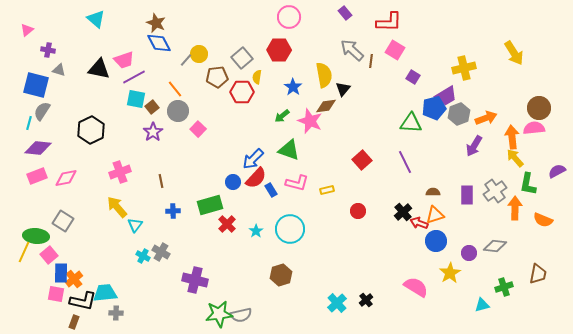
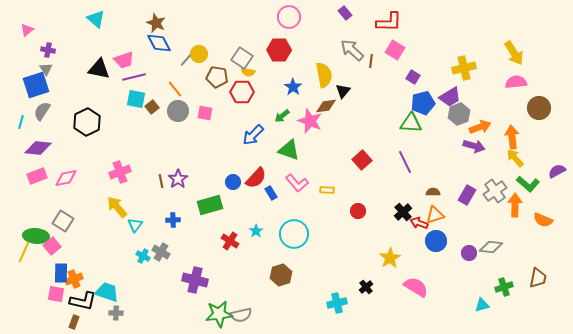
gray square at (242, 58): rotated 15 degrees counterclockwise
gray triangle at (59, 70): moved 13 px left, 1 px up; rotated 40 degrees clockwise
purple line at (134, 77): rotated 15 degrees clockwise
brown pentagon at (217, 77): rotated 15 degrees clockwise
yellow semicircle at (257, 77): moved 9 px left, 5 px up; rotated 88 degrees counterclockwise
blue square at (36, 85): rotated 32 degrees counterclockwise
black triangle at (343, 89): moved 2 px down
purple trapezoid at (446, 96): moved 4 px right, 1 px down
blue pentagon at (434, 108): moved 11 px left, 5 px up
orange arrow at (486, 118): moved 6 px left, 9 px down
cyan line at (29, 123): moved 8 px left, 1 px up
pink semicircle at (534, 128): moved 18 px left, 46 px up
pink square at (198, 129): moved 7 px right, 16 px up; rotated 35 degrees counterclockwise
black hexagon at (91, 130): moved 4 px left, 8 px up
purple star at (153, 132): moved 25 px right, 47 px down
purple arrow at (474, 146): rotated 105 degrees counterclockwise
blue arrow at (253, 159): moved 24 px up
pink L-shape at (297, 183): rotated 35 degrees clockwise
green L-shape at (528, 184): rotated 60 degrees counterclockwise
blue rectangle at (271, 190): moved 3 px down
yellow rectangle at (327, 190): rotated 16 degrees clockwise
purple rectangle at (467, 195): rotated 30 degrees clockwise
orange arrow at (515, 208): moved 3 px up
blue cross at (173, 211): moved 9 px down
red cross at (227, 224): moved 3 px right, 17 px down; rotated 12 degrees counterclockwise
cyan circle at (290, 229): moved 4 px right, 5 px down
gray diamond at (495, 246): moved 4 px left, 1 px down
pink square at (49, 255): moved 3 px right, 9 px up
yellow star at (450, 273): moved 60 px left, 15 px up
brown trapezoid at (538, 274): moved 4 px down
orange cross at (74, 279): rotated 18 degrees clockwise
cyan trapezoid at (105, 293): moved 2 px right, 1 px up; rotated 25 degrees clockwise
black cross at (366, 300): moved 13 px up
cyan cross at (337, 303): rotated 30 degrees clockwise
